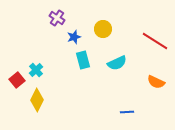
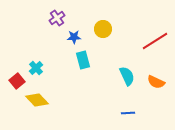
purple cross: rotated 21 degrees clockwise
blue star: rotated 16 degrees clockwise
red line: rotated 64 degrees counterclockwise
cyan semicircle: moved 10 px right, 13 px down; rotated 90 degrees counterclockwise
cyan cross: moved 2 px up
red square: moved 1 px down
yellow diamond: rotated 70 degrees counterclockwise
blue line: moved 1 px right, 1 px down
